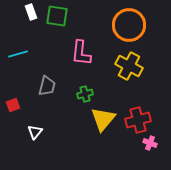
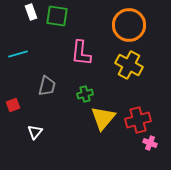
yellow cross: moved 1 px up
yellow triangle: moved 1 px up
